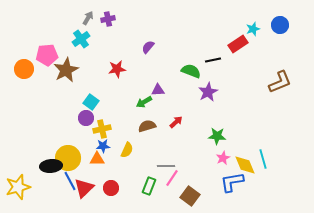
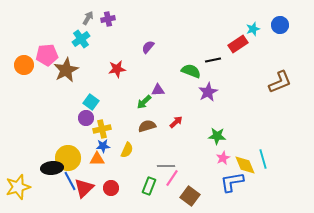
orange circle: moved 4 px up
green arrow: rotated 14 degrees counterclockwise
black ellipse: moved 1 px right, 2 px down
